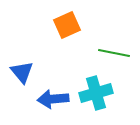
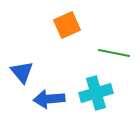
blue arrow: moved 4 px left
